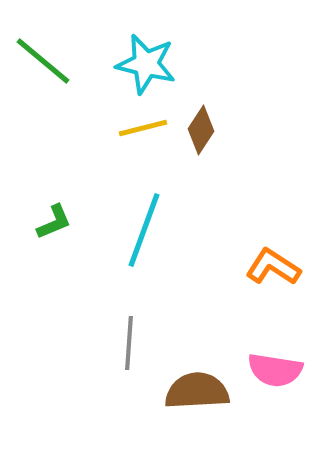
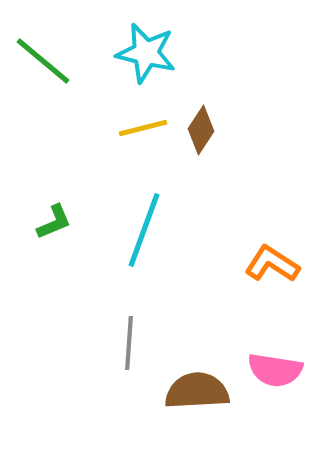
cyan star: moved 11 px up
orange L-shape: moved 1 px left, 3 px up
